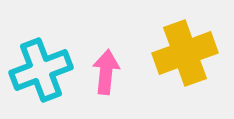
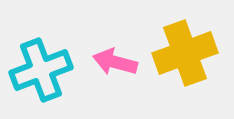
pink arrow: moved 9 px right, 10 px up; rotated 81 degrees counterclockwise
